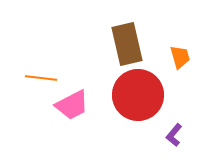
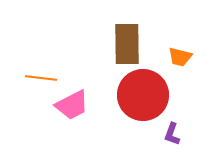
brown rectangle: rotated 12 degrees clockwise
orange trapezoid: rotated 120 degrees clockwise
red circle: moved 5 px right
purple L-shape: moved 2 px left, 1 px up; rotated 20 degrees counterclockwise
